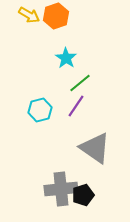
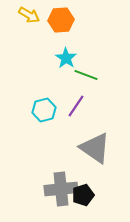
orange hexagon: moved 5 px right, 4 px down; rotated 15 degrees clockwise
green line: moved 6 px right, 8 px up; rotated 60 degrees clockwise
cyan hexagon: moved 4 px right
